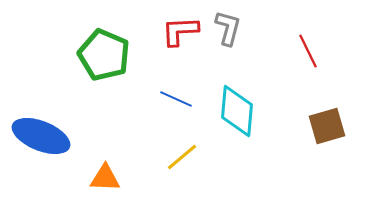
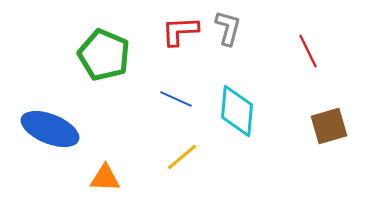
brown square: moved 2 px right
blue ellipse: moved 9 px right, 7 px up
